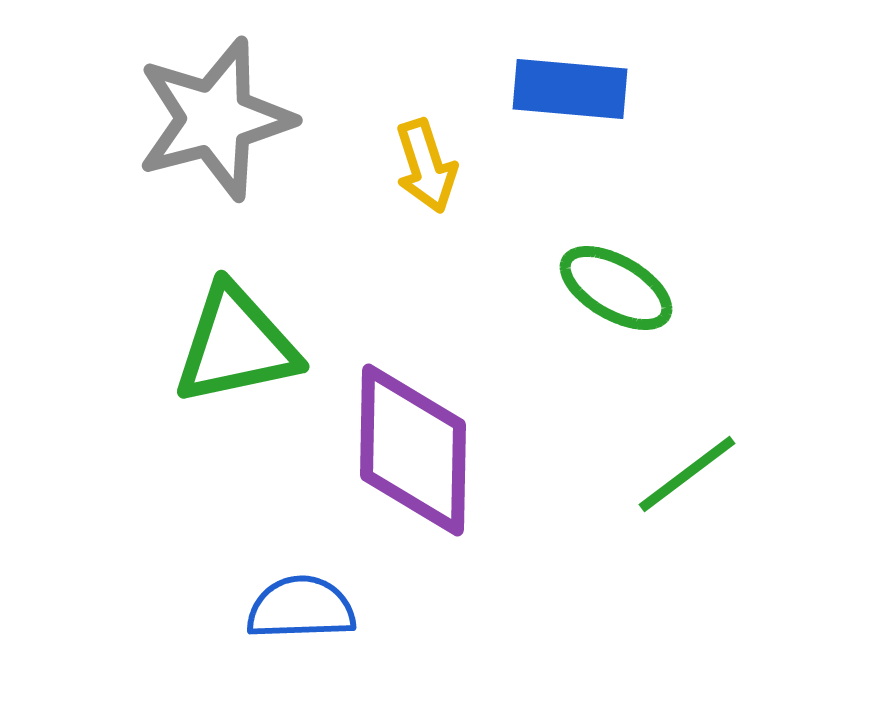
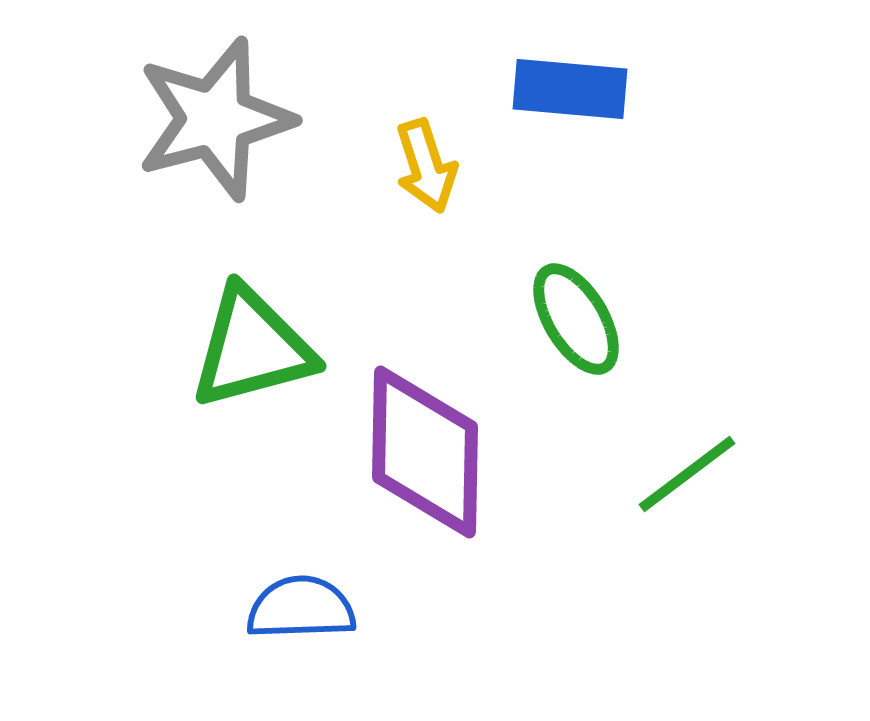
green ellipse: moved 40 px left, 31 px down; rotated 29 degrees clockwise
green triangle: moved 16 px right, 3 px down; rotated 3 degrees counterclockwise
purple diamond: moved 12 px right, 2 px down
